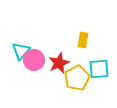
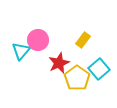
yellow rectangle: rotated 28 degrees clockwise
pink circle: moved 4 px right, 20 px up
cyan square: rotated 35 degrees counterclockwise
yellow pentagon: rotated 10 degrees counterclockwise
